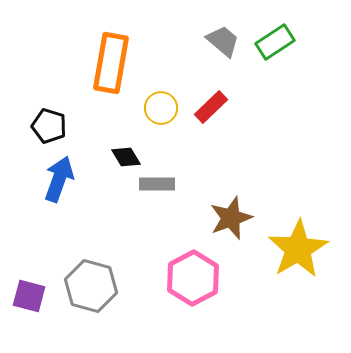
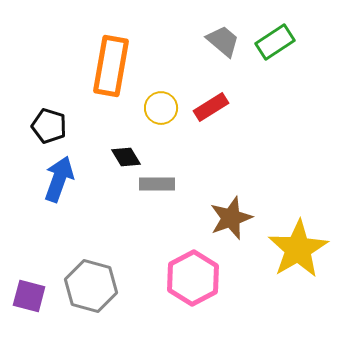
orange rectangle: moved 3 px down
red rectangle: rotated 12 degrees clockwise
